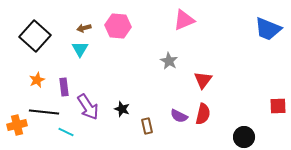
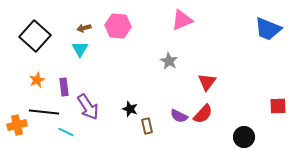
pink triangle: moved 2 px left
red triangle: moved 4 px right, 2 px down
black star: moved 8 px right
red semicircle: rotated 30 degrees clockwise
